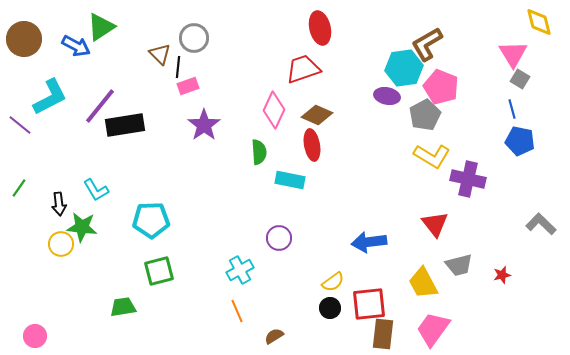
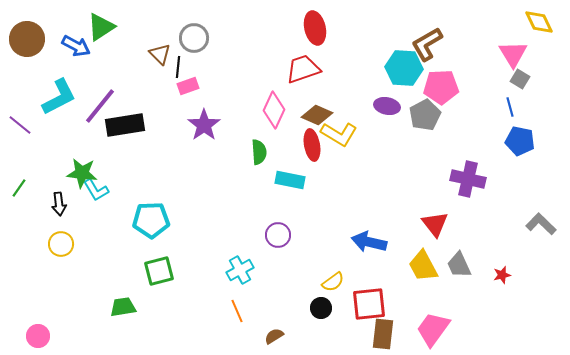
yellow diamond at (539, 22): rotated 12 degrees counterclockwise
red ellipse at (320, 28): moved 5 px left
brown circle at (24, 39): moved 3 px right
cyan hexagon at (404, 68): rotated 12 degrees clockwise
pink pentagon at (441, 87): rotated 24 degrees counterclockwise
purple ellipse at (387, 96): moved 10 px down
cyan L-shape at (50, 97): moved 9 px right
blue line at (512, 109): moved 2 px left, 2 px up
yellow L-shape at (432, 156): moved 93 px left, 22 px up
green star at (82, 227): moved 54 px up
purple circle at (279, 238): moved 1 px left, 3 px up
blue arrow at (369, 242): rotated 20 degrees clockwise
gray trapezoid at (459, 265): rotated 80 degrees clockwise
yellow trapezoid at (423, 283): moved 17 px up
black circle at (330, 308): moved 9 px left
pink circle at (35, 336): moved 3 px right
